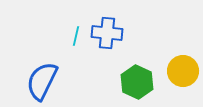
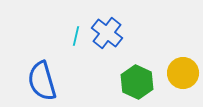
blue cross: rotated 32 degrees clockwise
yellow circle: moved 2 px down
blue semicircle: rotated 42 degrees counterclockwise
